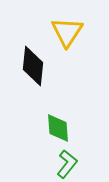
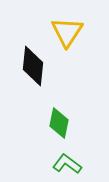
green diamond: moved 1 px right, 5 px up; rotated 16 degrees clockwise
green L-shape: rotated 92 degrees counterclockwise
